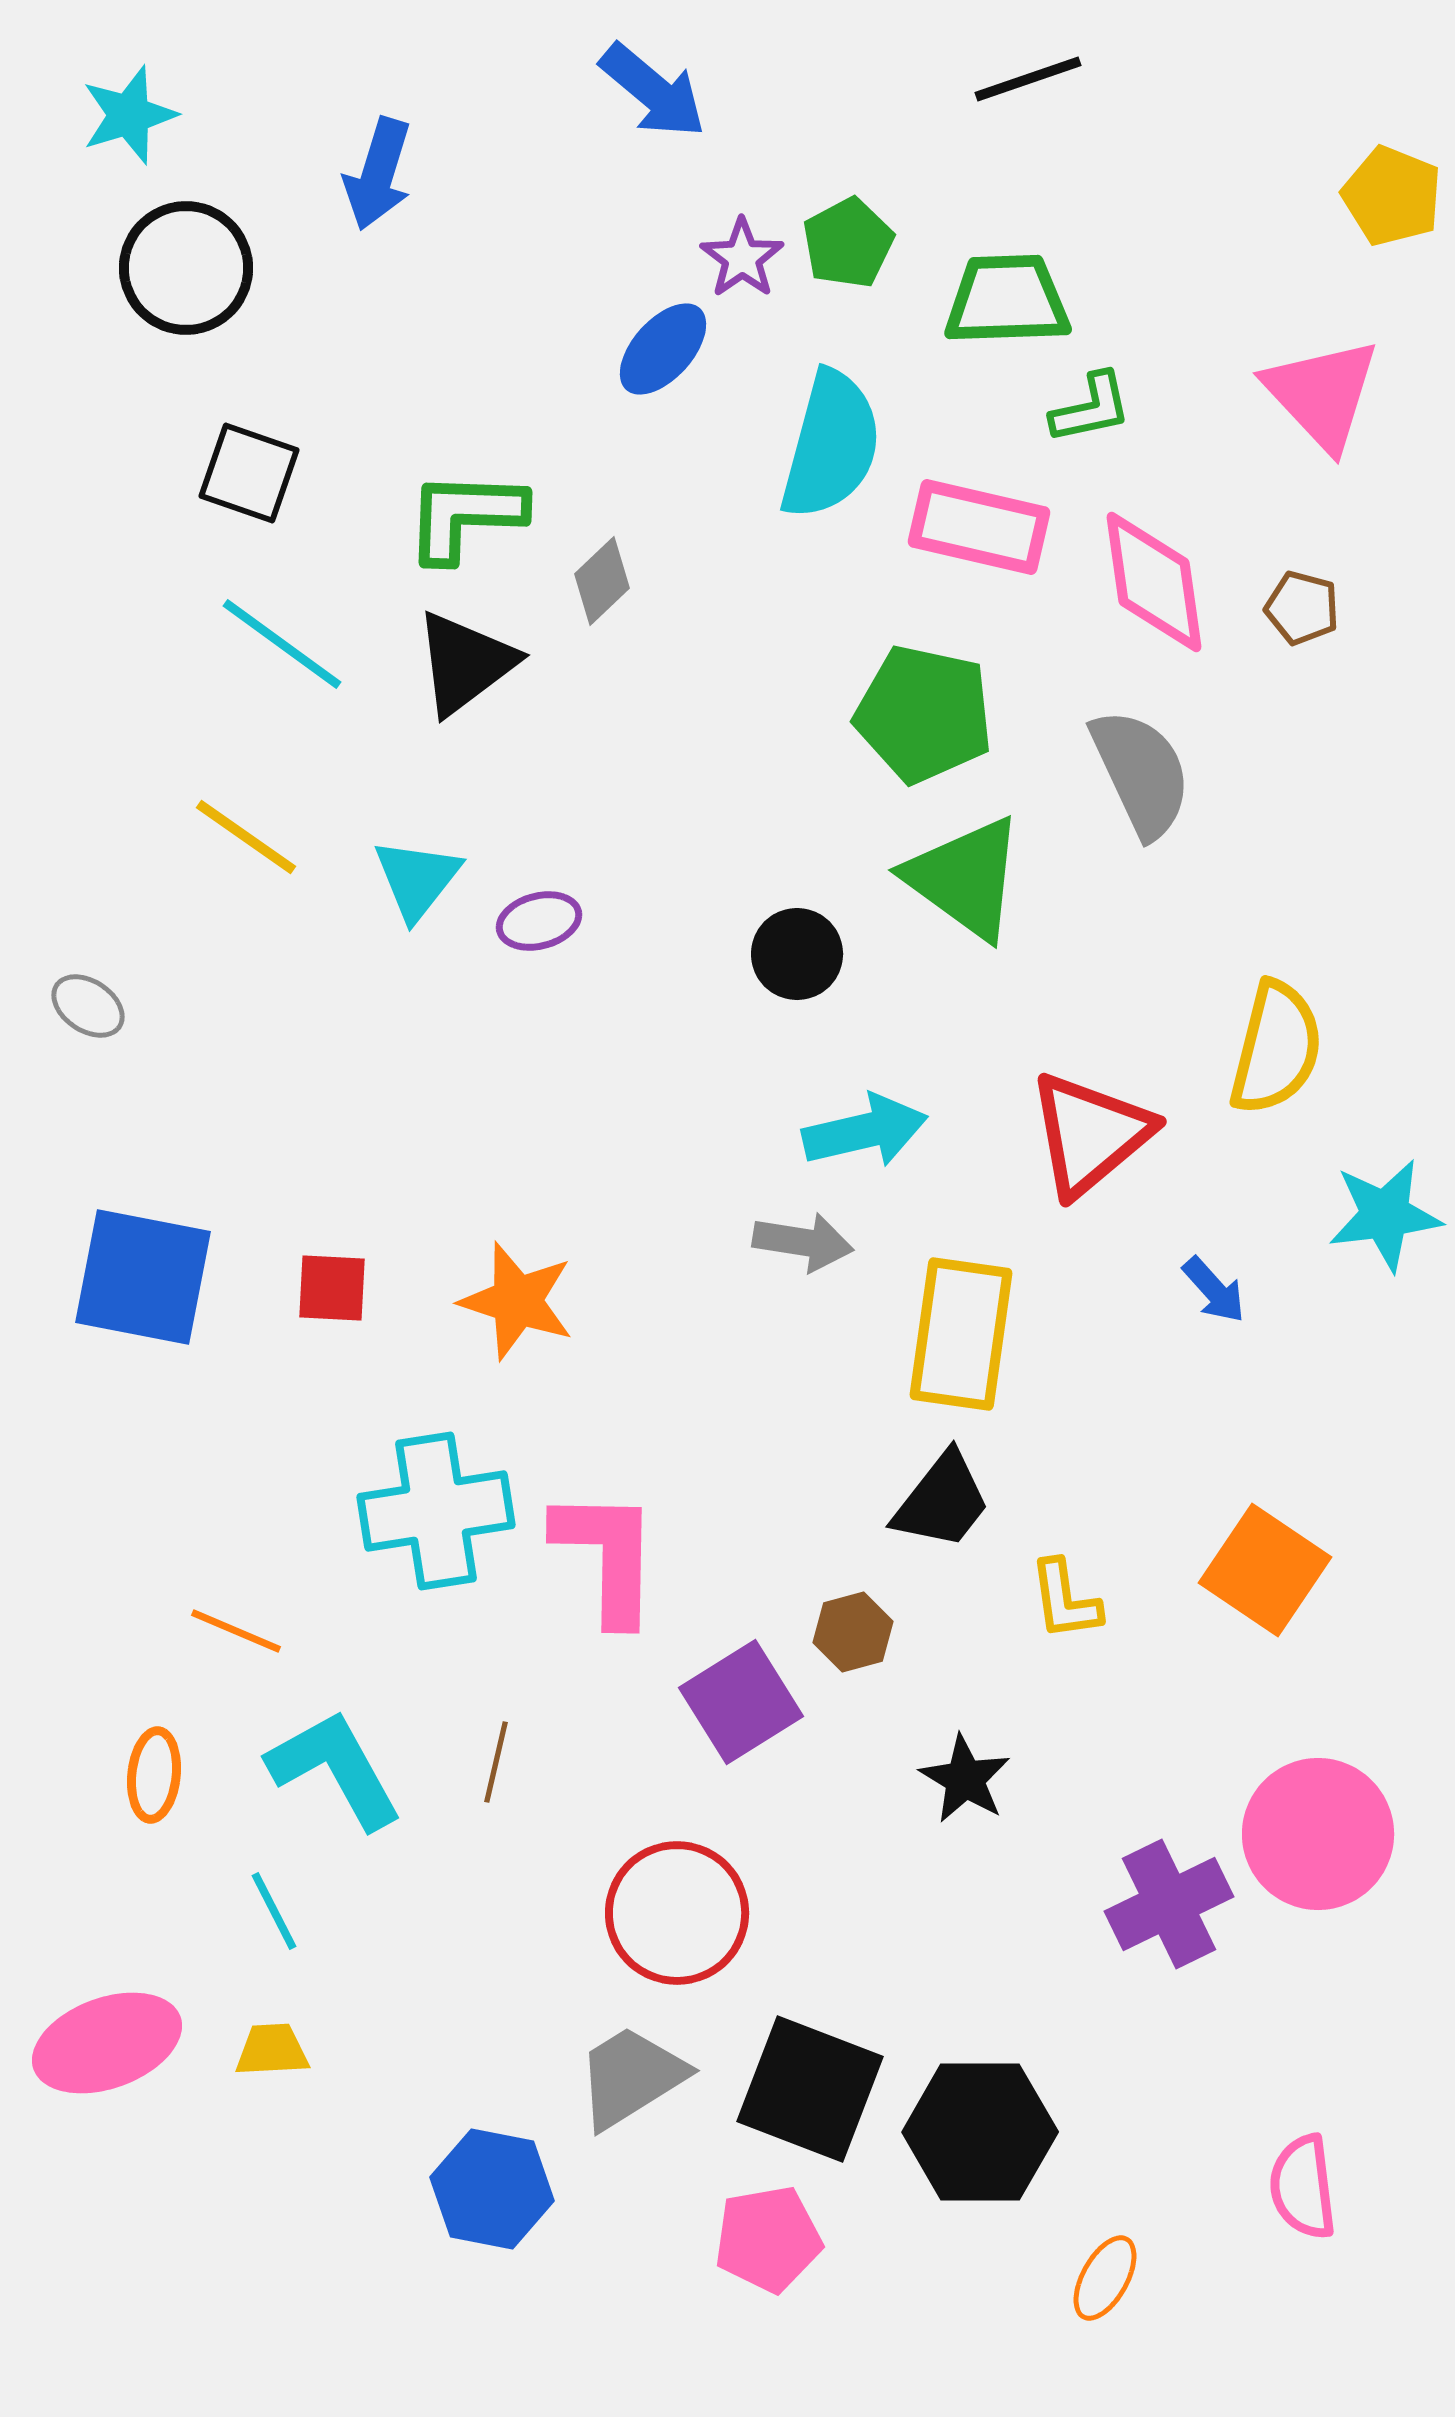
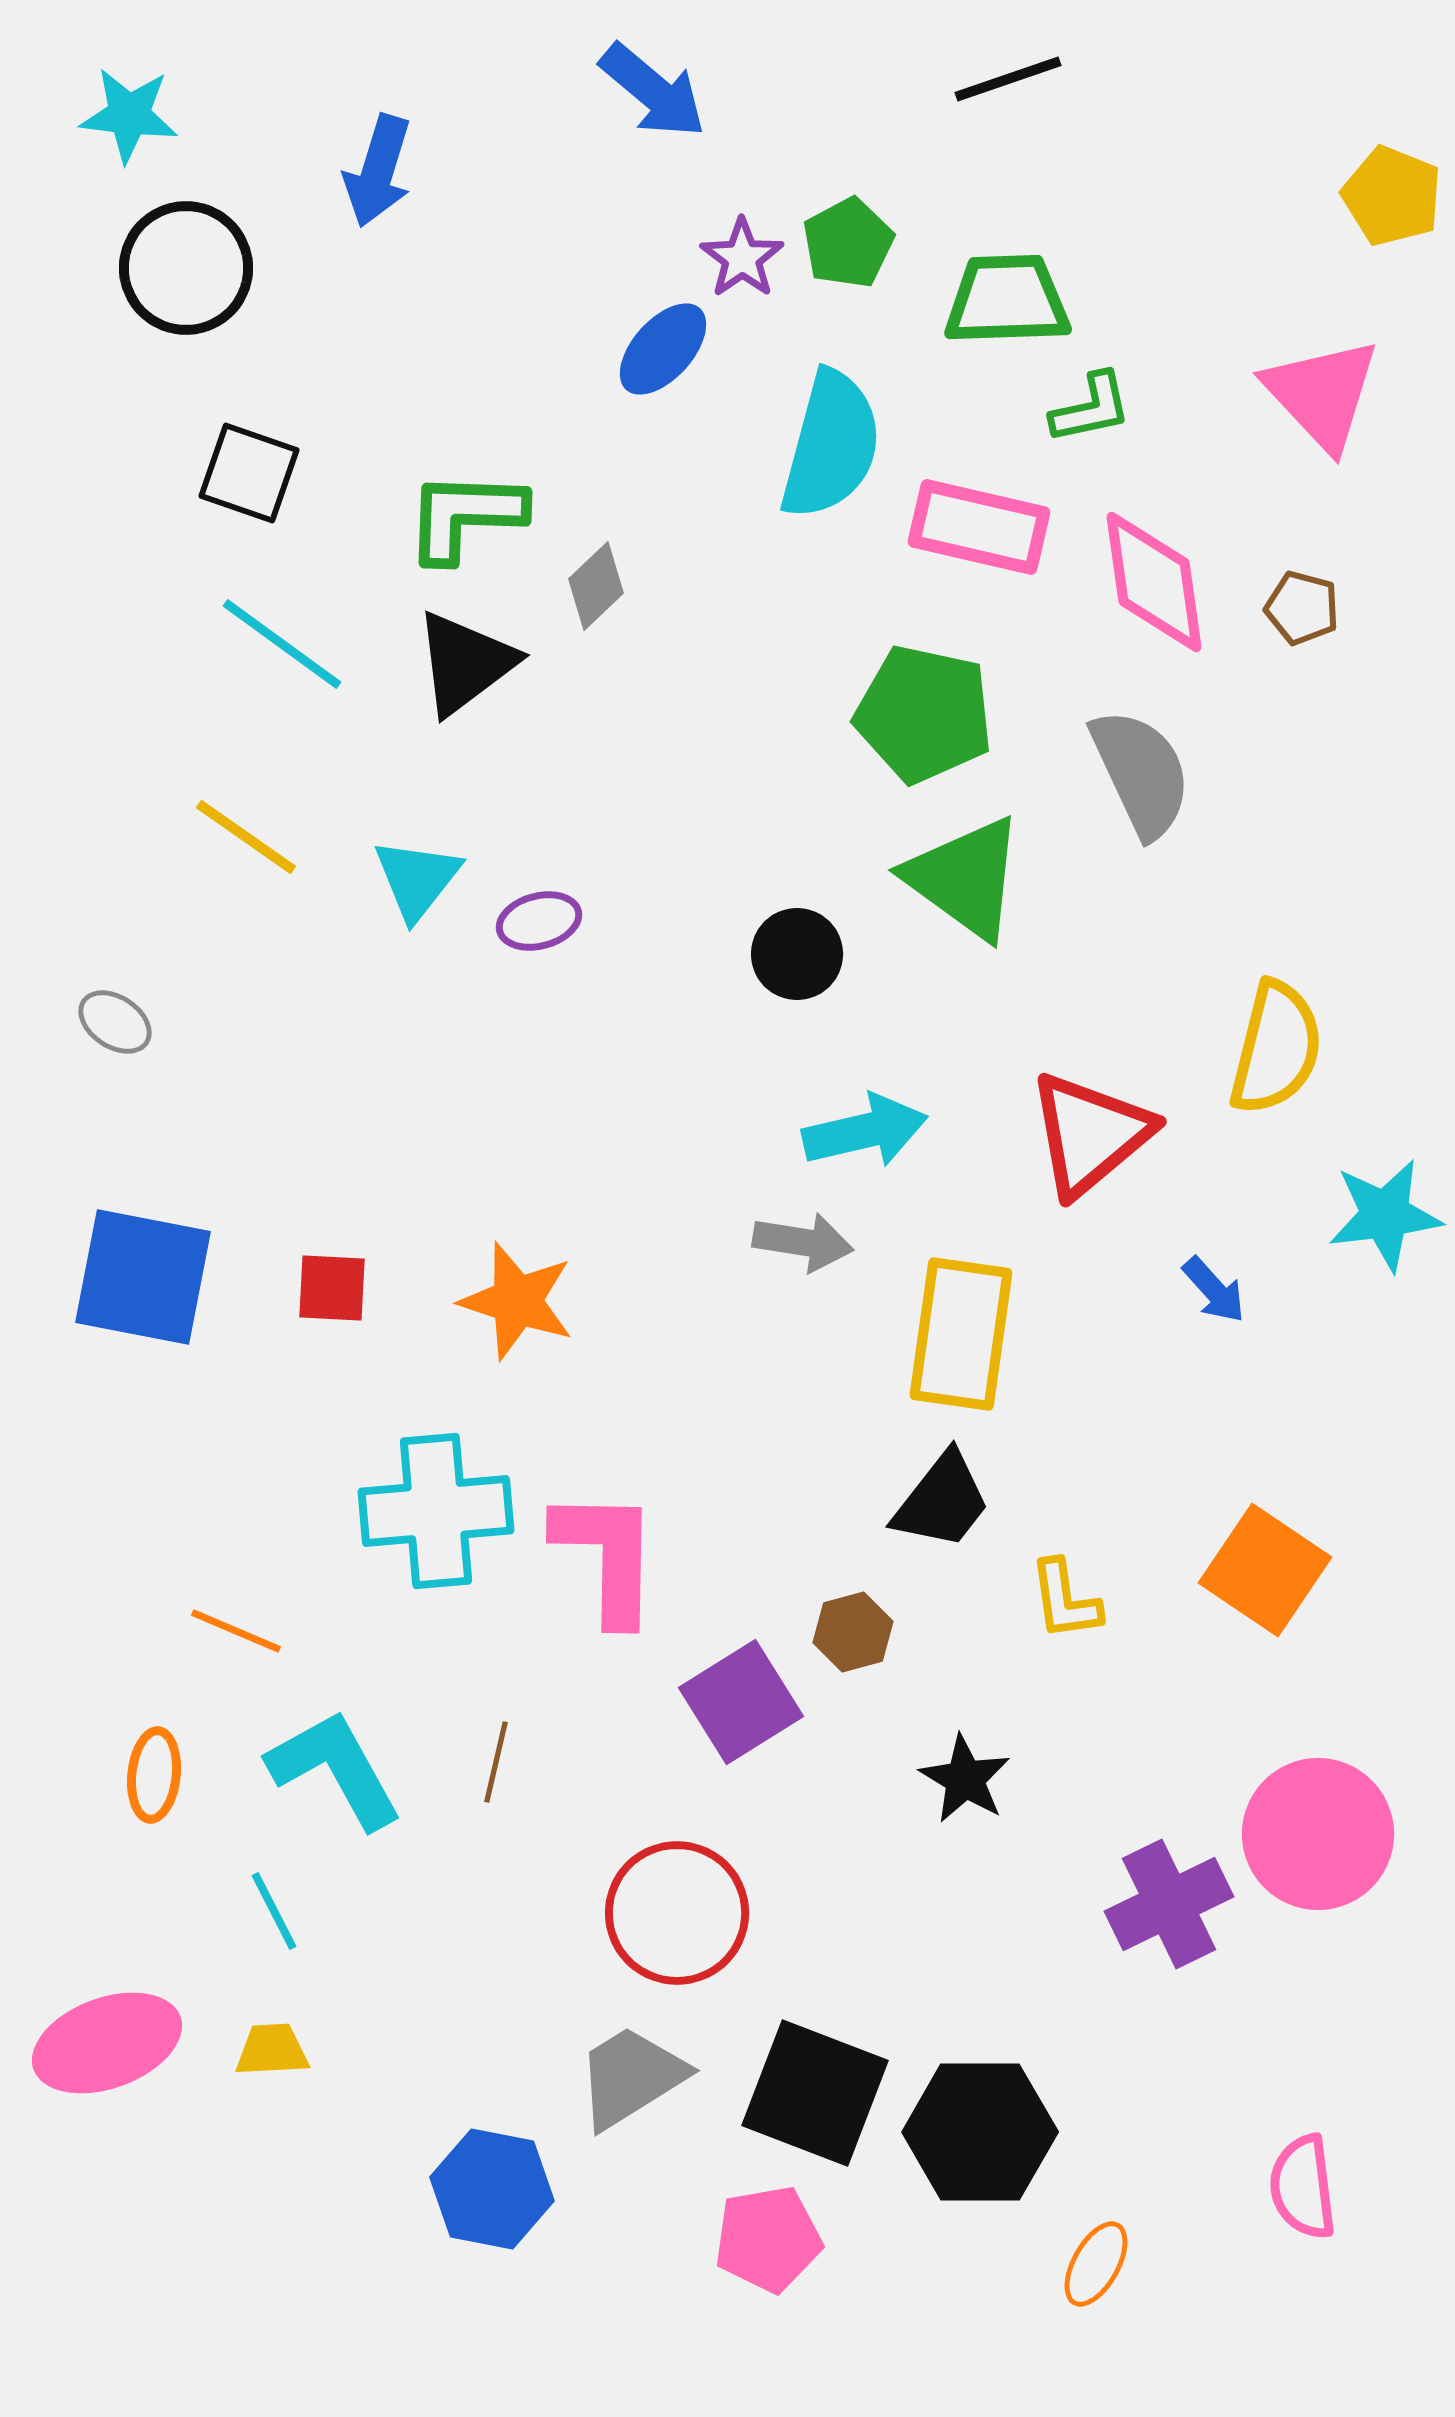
black line at (1028, 79): moved 20 px left
cyan star at (129, 115): rotated 24 degrees clockwise
blue arrow at (378, 174): moved 3 px up
gray diamond at (602, 581): moved 6 px left, 5 px down
gray ellipse at (88, 1006): moved 27 px right, 16 px down
cyan cross at (436, 1511): rotated 4 degrees clockwise
black square at (810, 2089): moved 5 px right, 4 px down
orange ellipse at (1105, 2278): moved 9 px left, 14 px up
